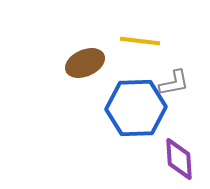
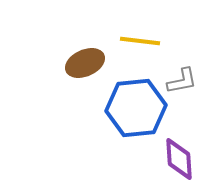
gray L-shape: moved 8 px right, 2 px up
blue hexagon: rotated 4 degrees counterclockwise
